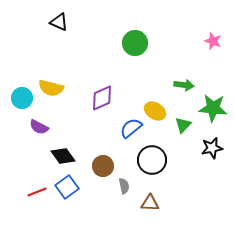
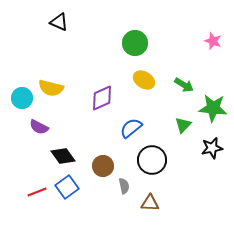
green arrow: rotated 24 degrees clockwise
yellow ellipse: moved 11 px left, 31 px up
